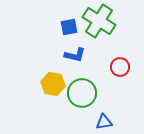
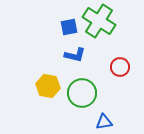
yellow hexagon: moved 5 px left, 2 px down
